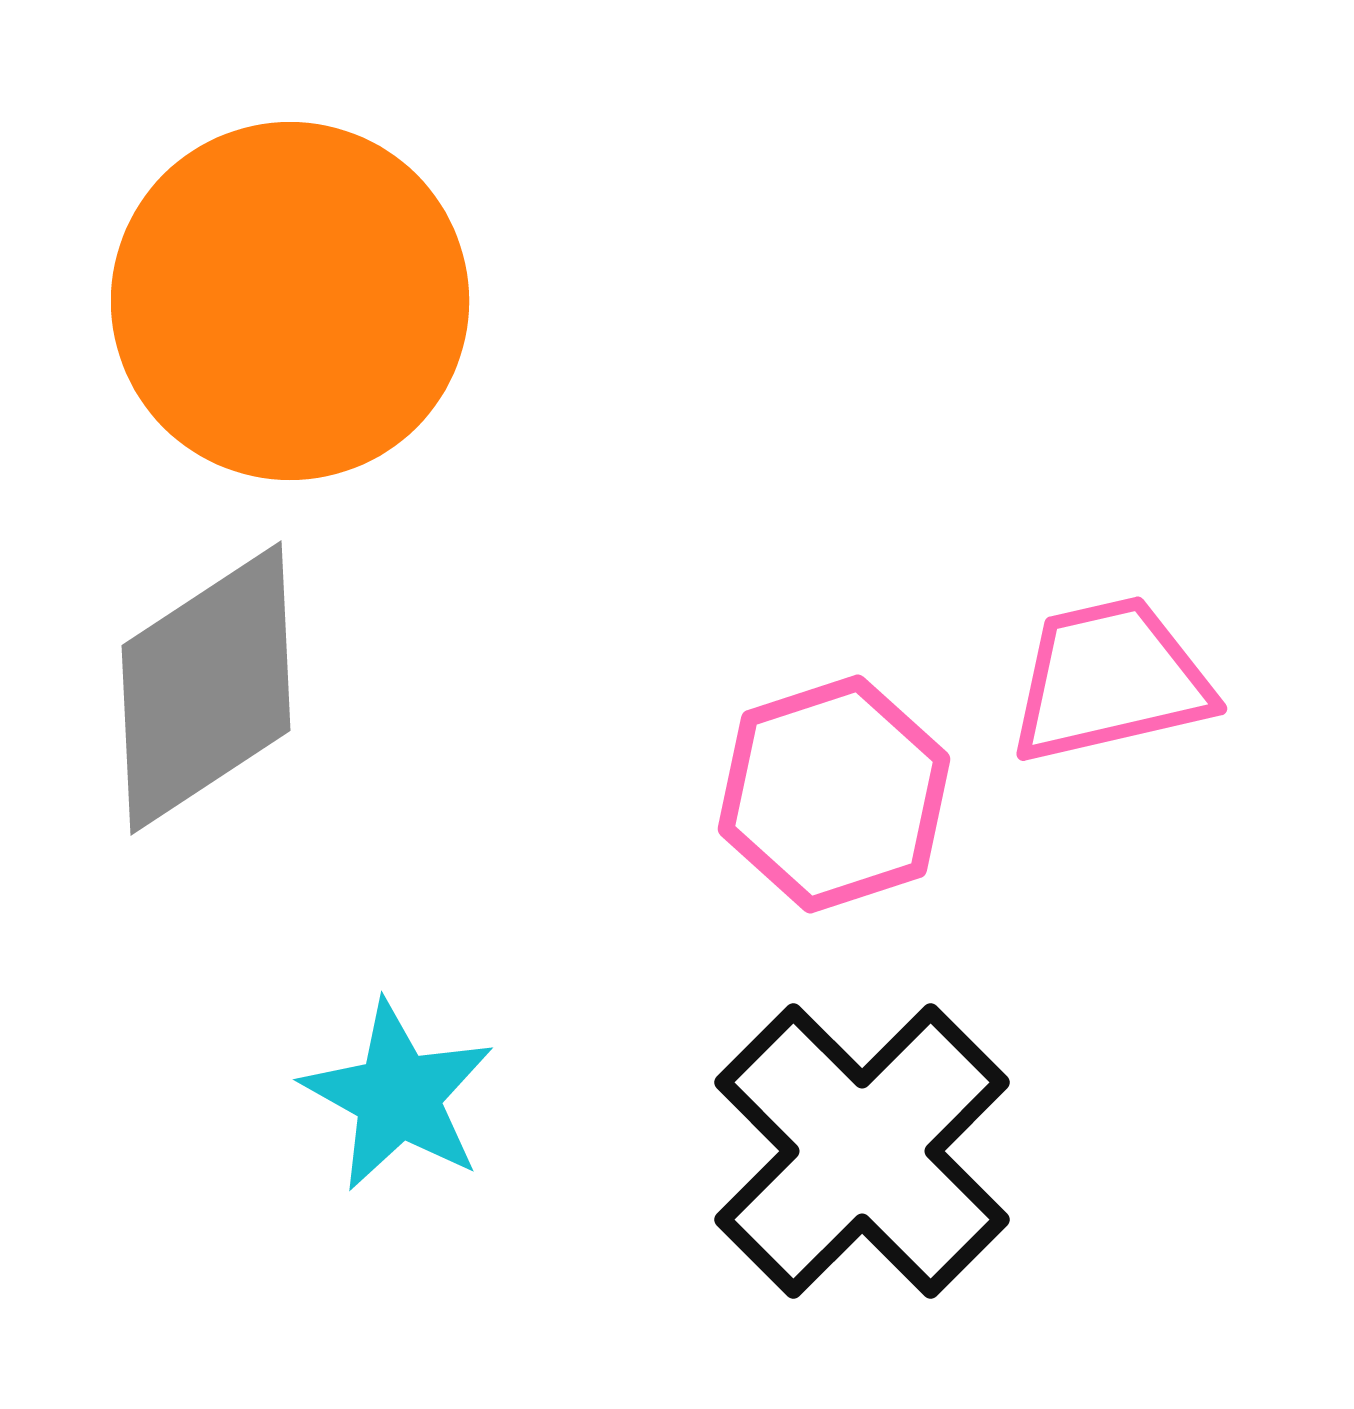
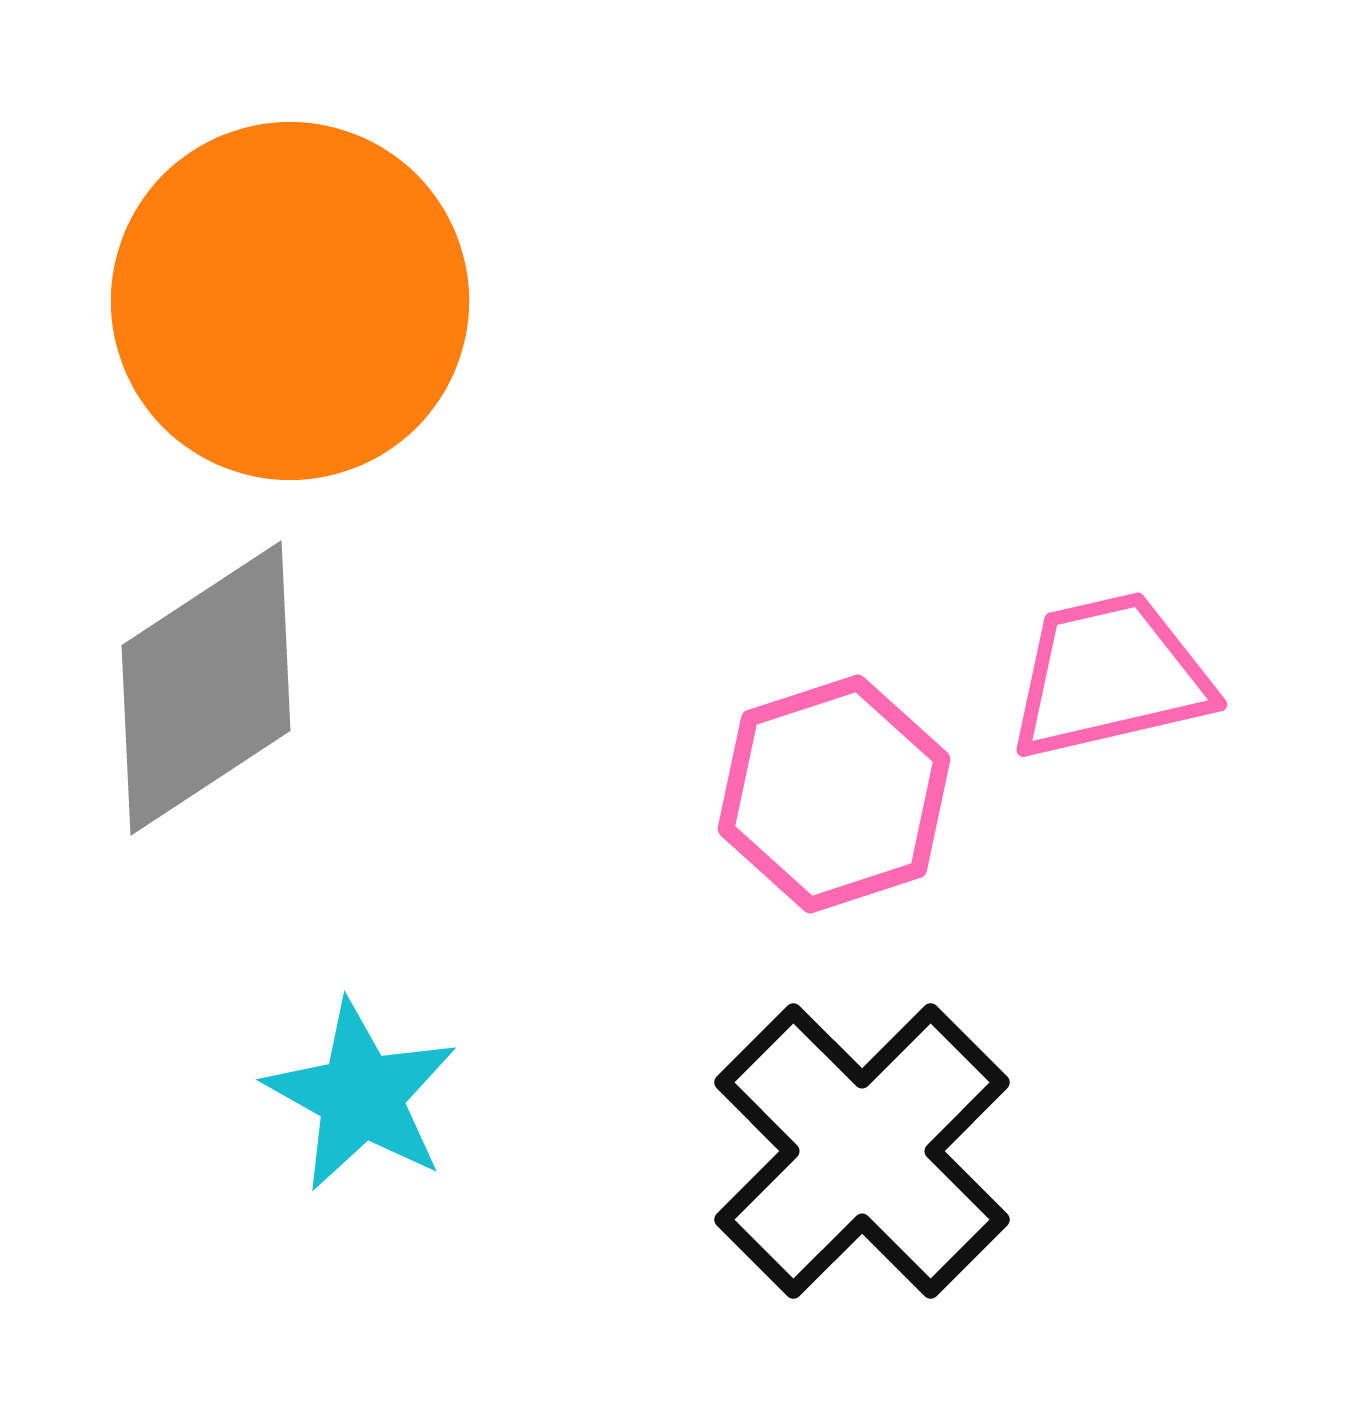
pink trapezoid: moved 4 px up
cyan star: moved 37 px left
